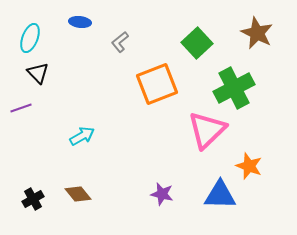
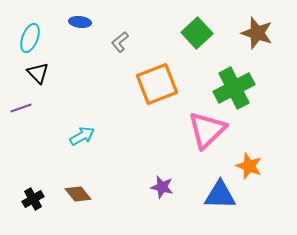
brown star: rotated 8 degrees counterclockwise
green square: moved 10 px up
purple star: moved 7 px up
